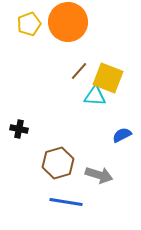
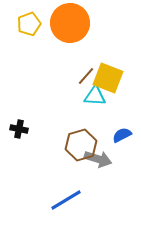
orange circle: moved 2 px right, 1 px down
brown line: moved 7 px right, 5 px down
brown hexagon: moved 23 px right, 18 px up
gray arrow: moved 1 px left, 16 px up
blue line: moved 2 px up; rotated 40 degrees counterclockwise
